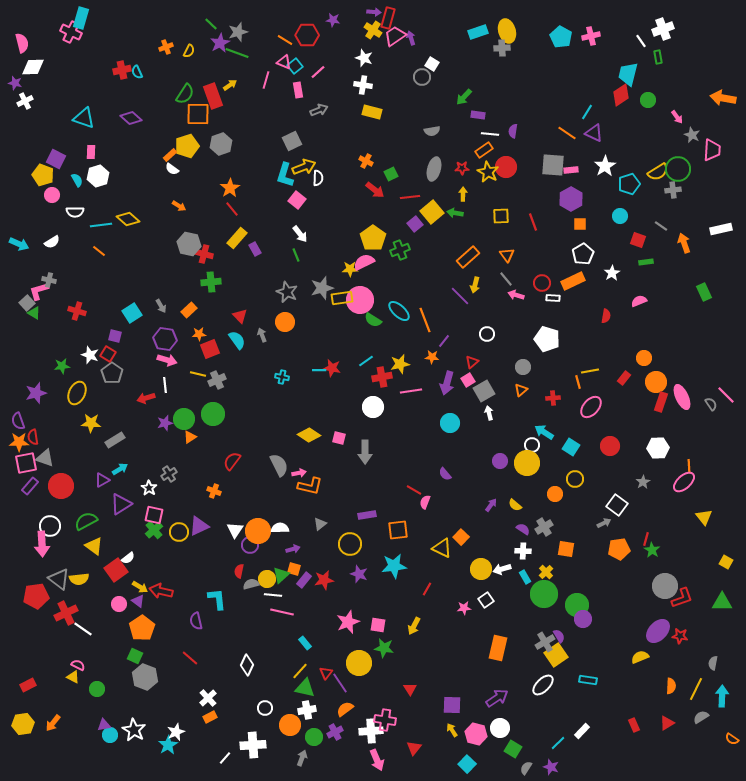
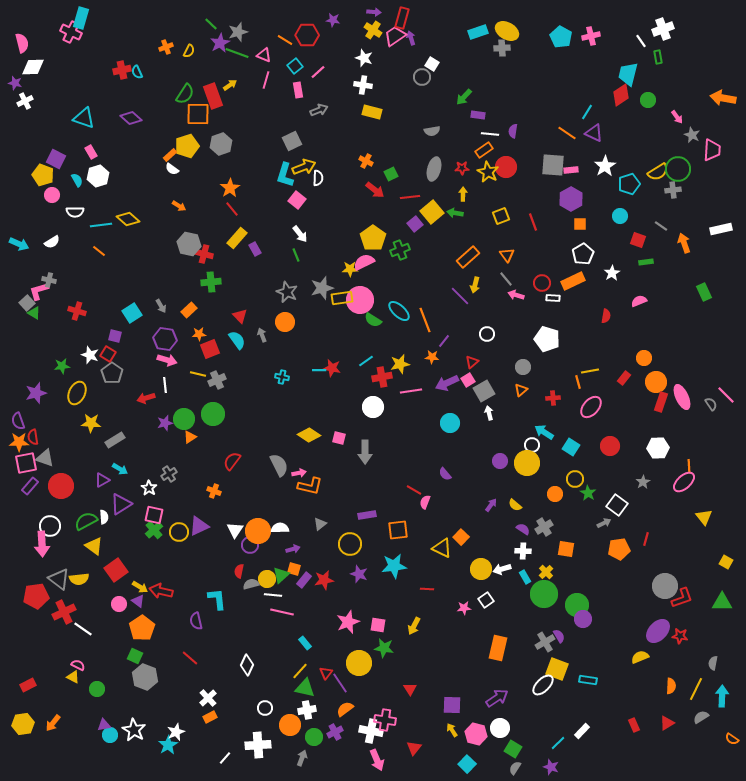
red rectangle at (388, 18): moved 14 px right
yellow ellipse at (507, 31): rotated 45 degrees counterclockwise
pink triangle at (284, 62): moved 20 px left, 7 px up
pink rectangle at (91, 152): rotated 32 degrees counterclockwise
yellow square at (501, 216): rotated 18 degrees counterclockwise
purple arrow at (447, 383): rotated 50 degrees clockwise
cyan arrow at (120, 469): rotated 63 degrees clockwise
green star at (652, 550): moved 64 px left, 57 px up
white semicircle at (128, 558): moved 24 px left, 41 px up; rotated 56 degrees counterclockwise
red line at (427, 589): rotated 64 degrees clockwise
red cross at (66, 613): moved 2 px left, 1 px up
yellow square at (556, 655): moved 1 px right, 14 px down; rotated 35 degrees counterclockwise
white cross at (371, 731): rotated 15 degrees clockwise
white cross at (253, 745): moved 5 px right
gray semicircle at (526, 768): moved 11 px left
